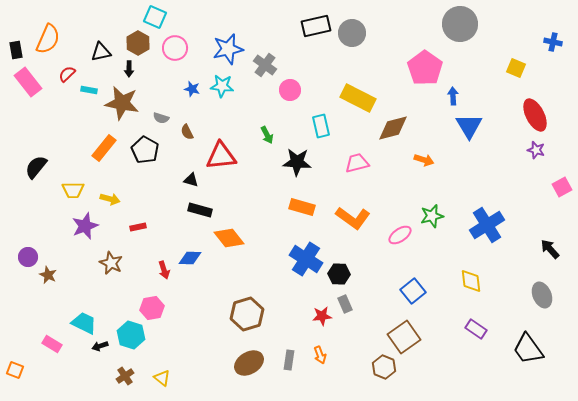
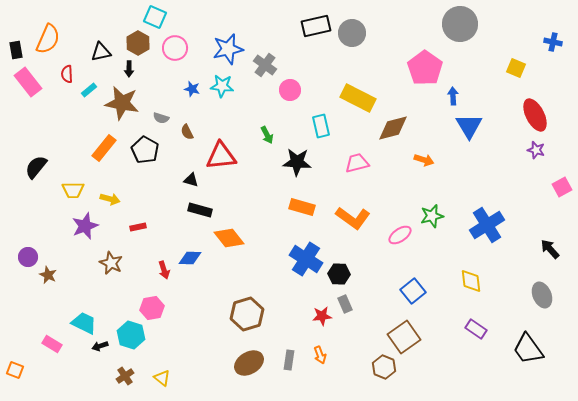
red semicircle at (67, 74): rotated 48 degrees counterclockwise
cyan rectangle at (89, 90): rotated 49 degrees counterclockwise
